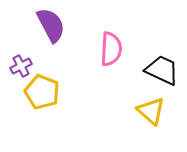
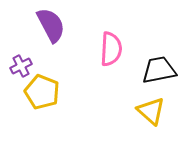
black trapezoid: moved 3 px left; rotated 36 degrees counterclockwise
